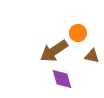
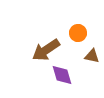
brown arrow: moved 8 px left, 1 px up
purple diamond: moved 4 px up
